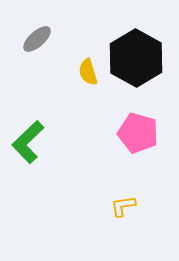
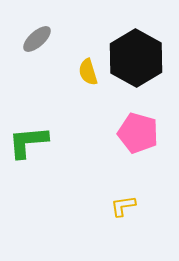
green L-shape: rotated 39 degrees clockwise
